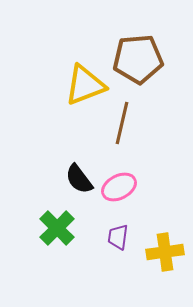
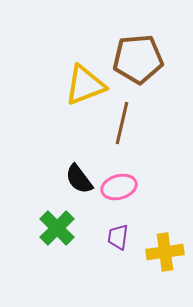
pink ellipse: rotated 12 degrees clockwise
